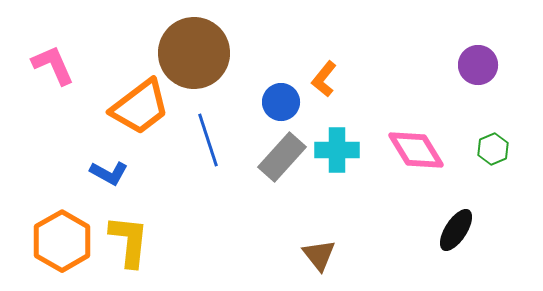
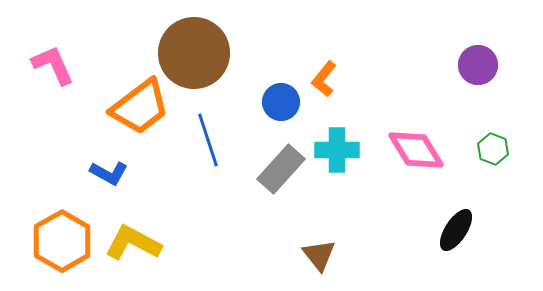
green hexagon: rotated 16 degrees counterclockwise
gray rectangle: moved 1 px left, 12 px down
yellow L-shape: moved 4 px right, 2 px down; rotated 68 degrees counterclockwise
